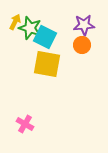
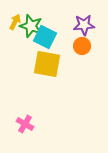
green star: moved 1 px right, 2 px up
orange circle: moved 1 px down
